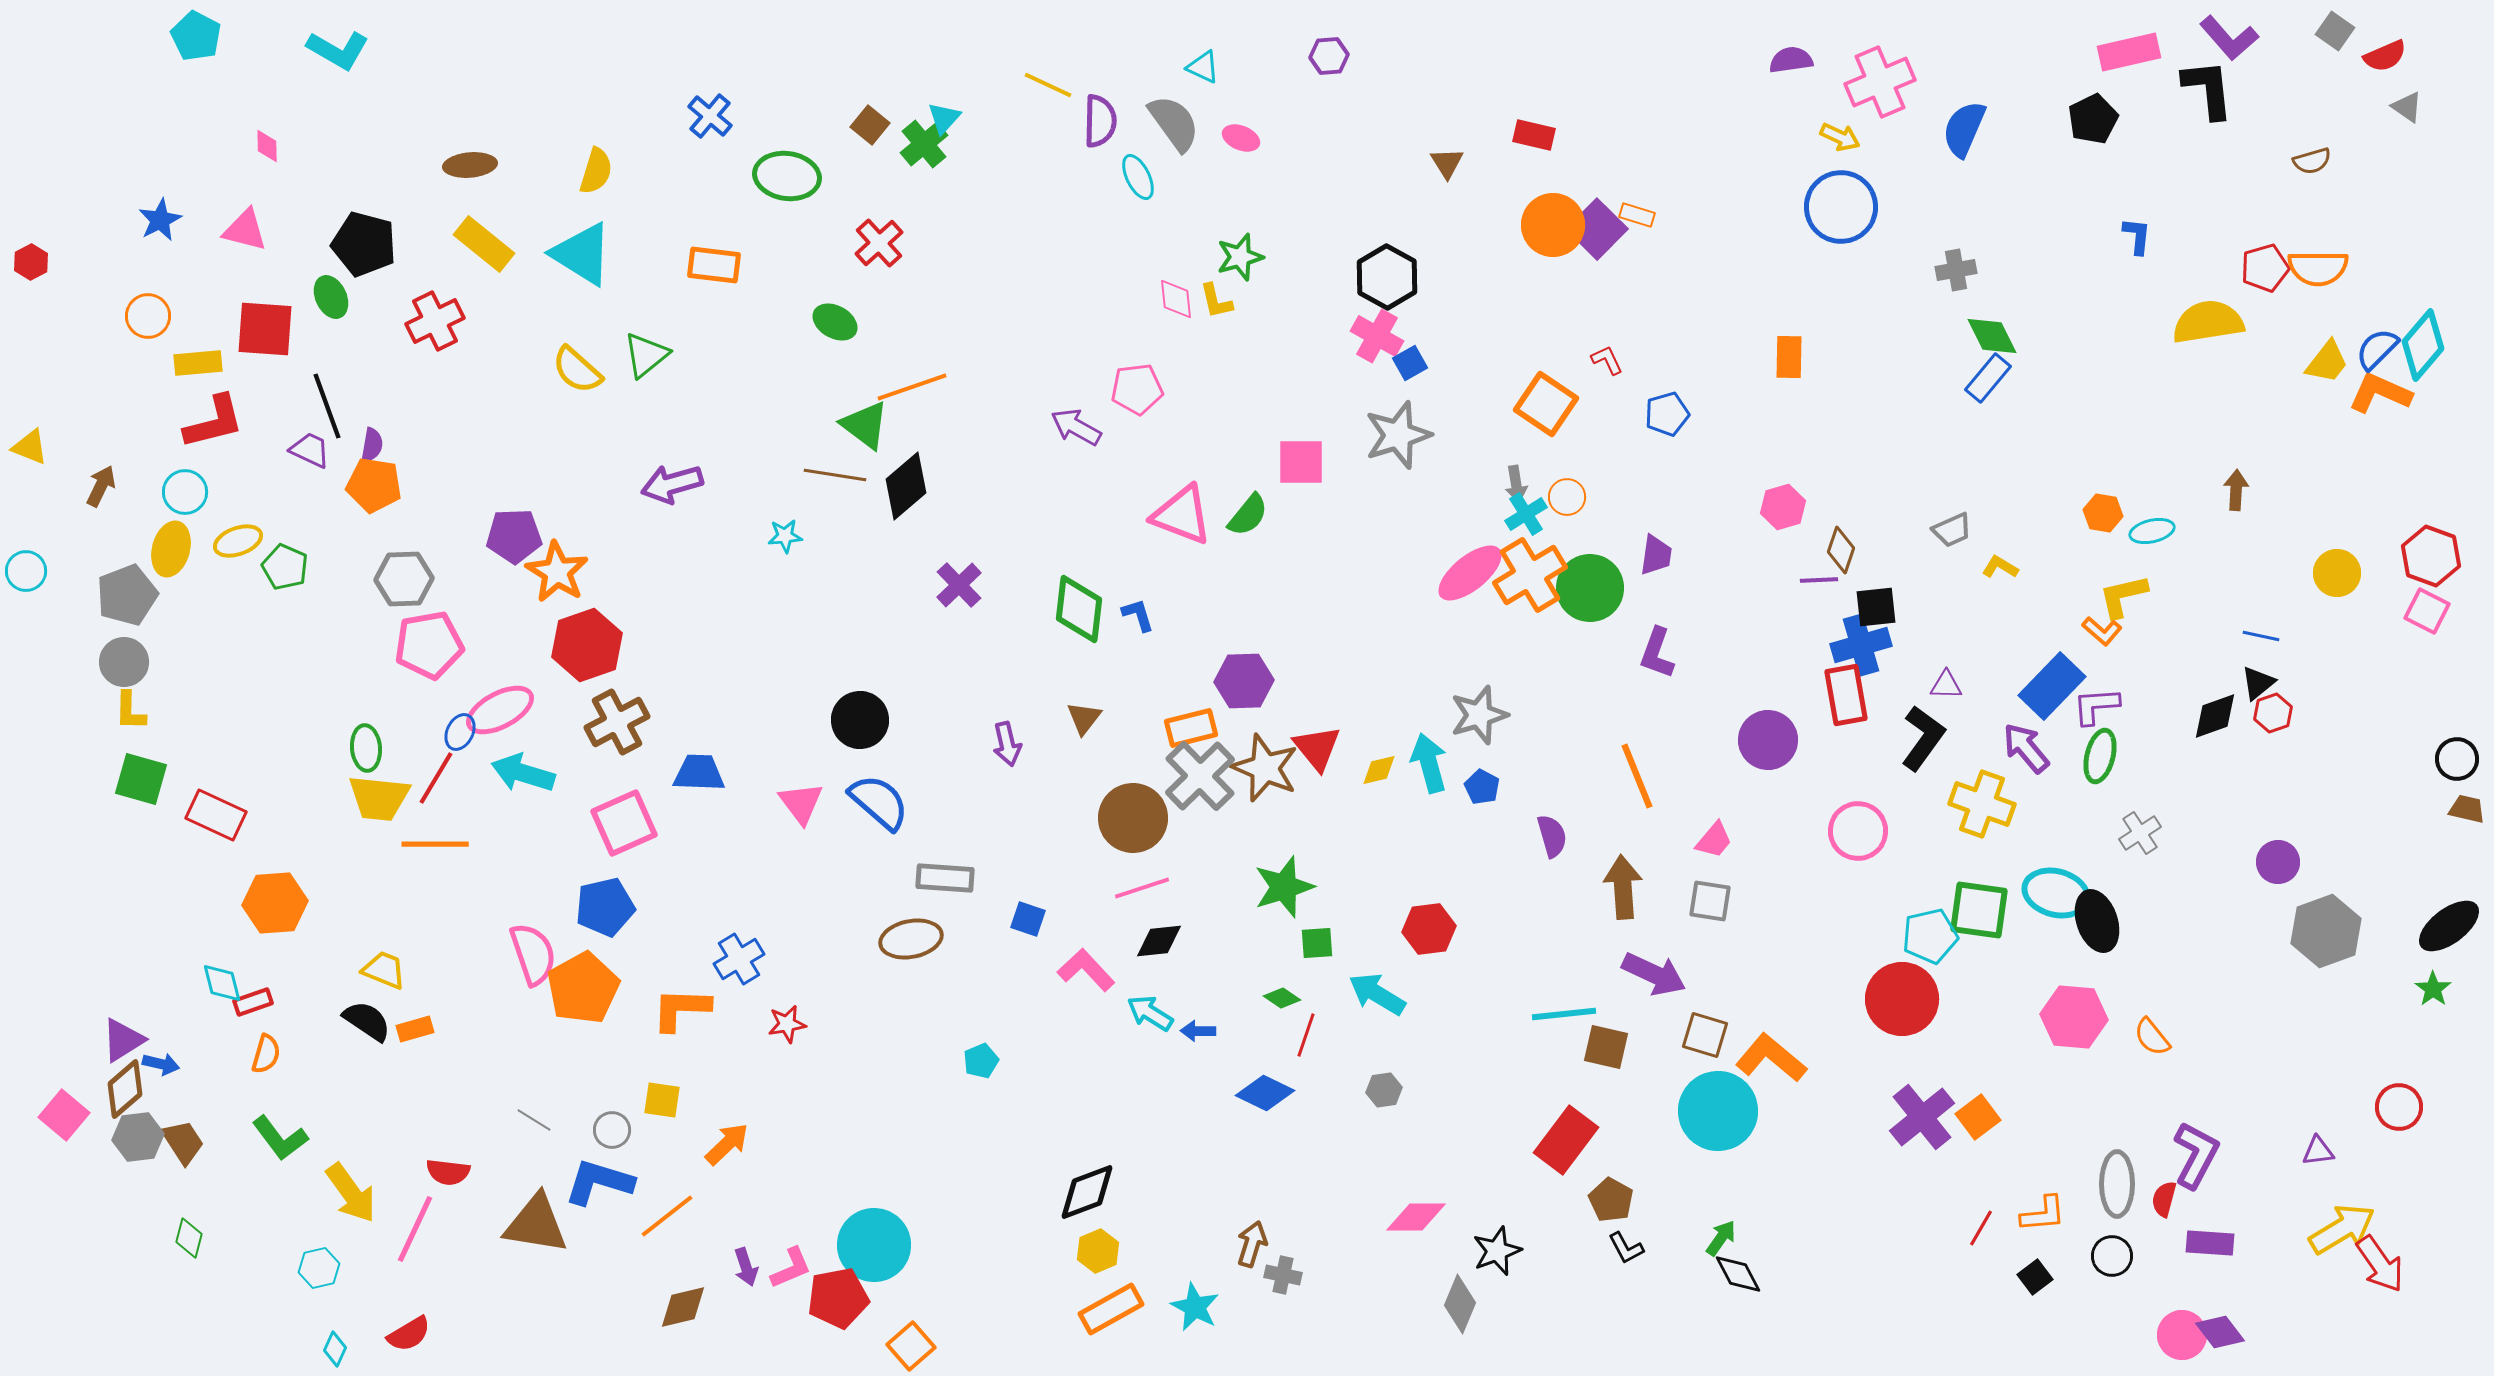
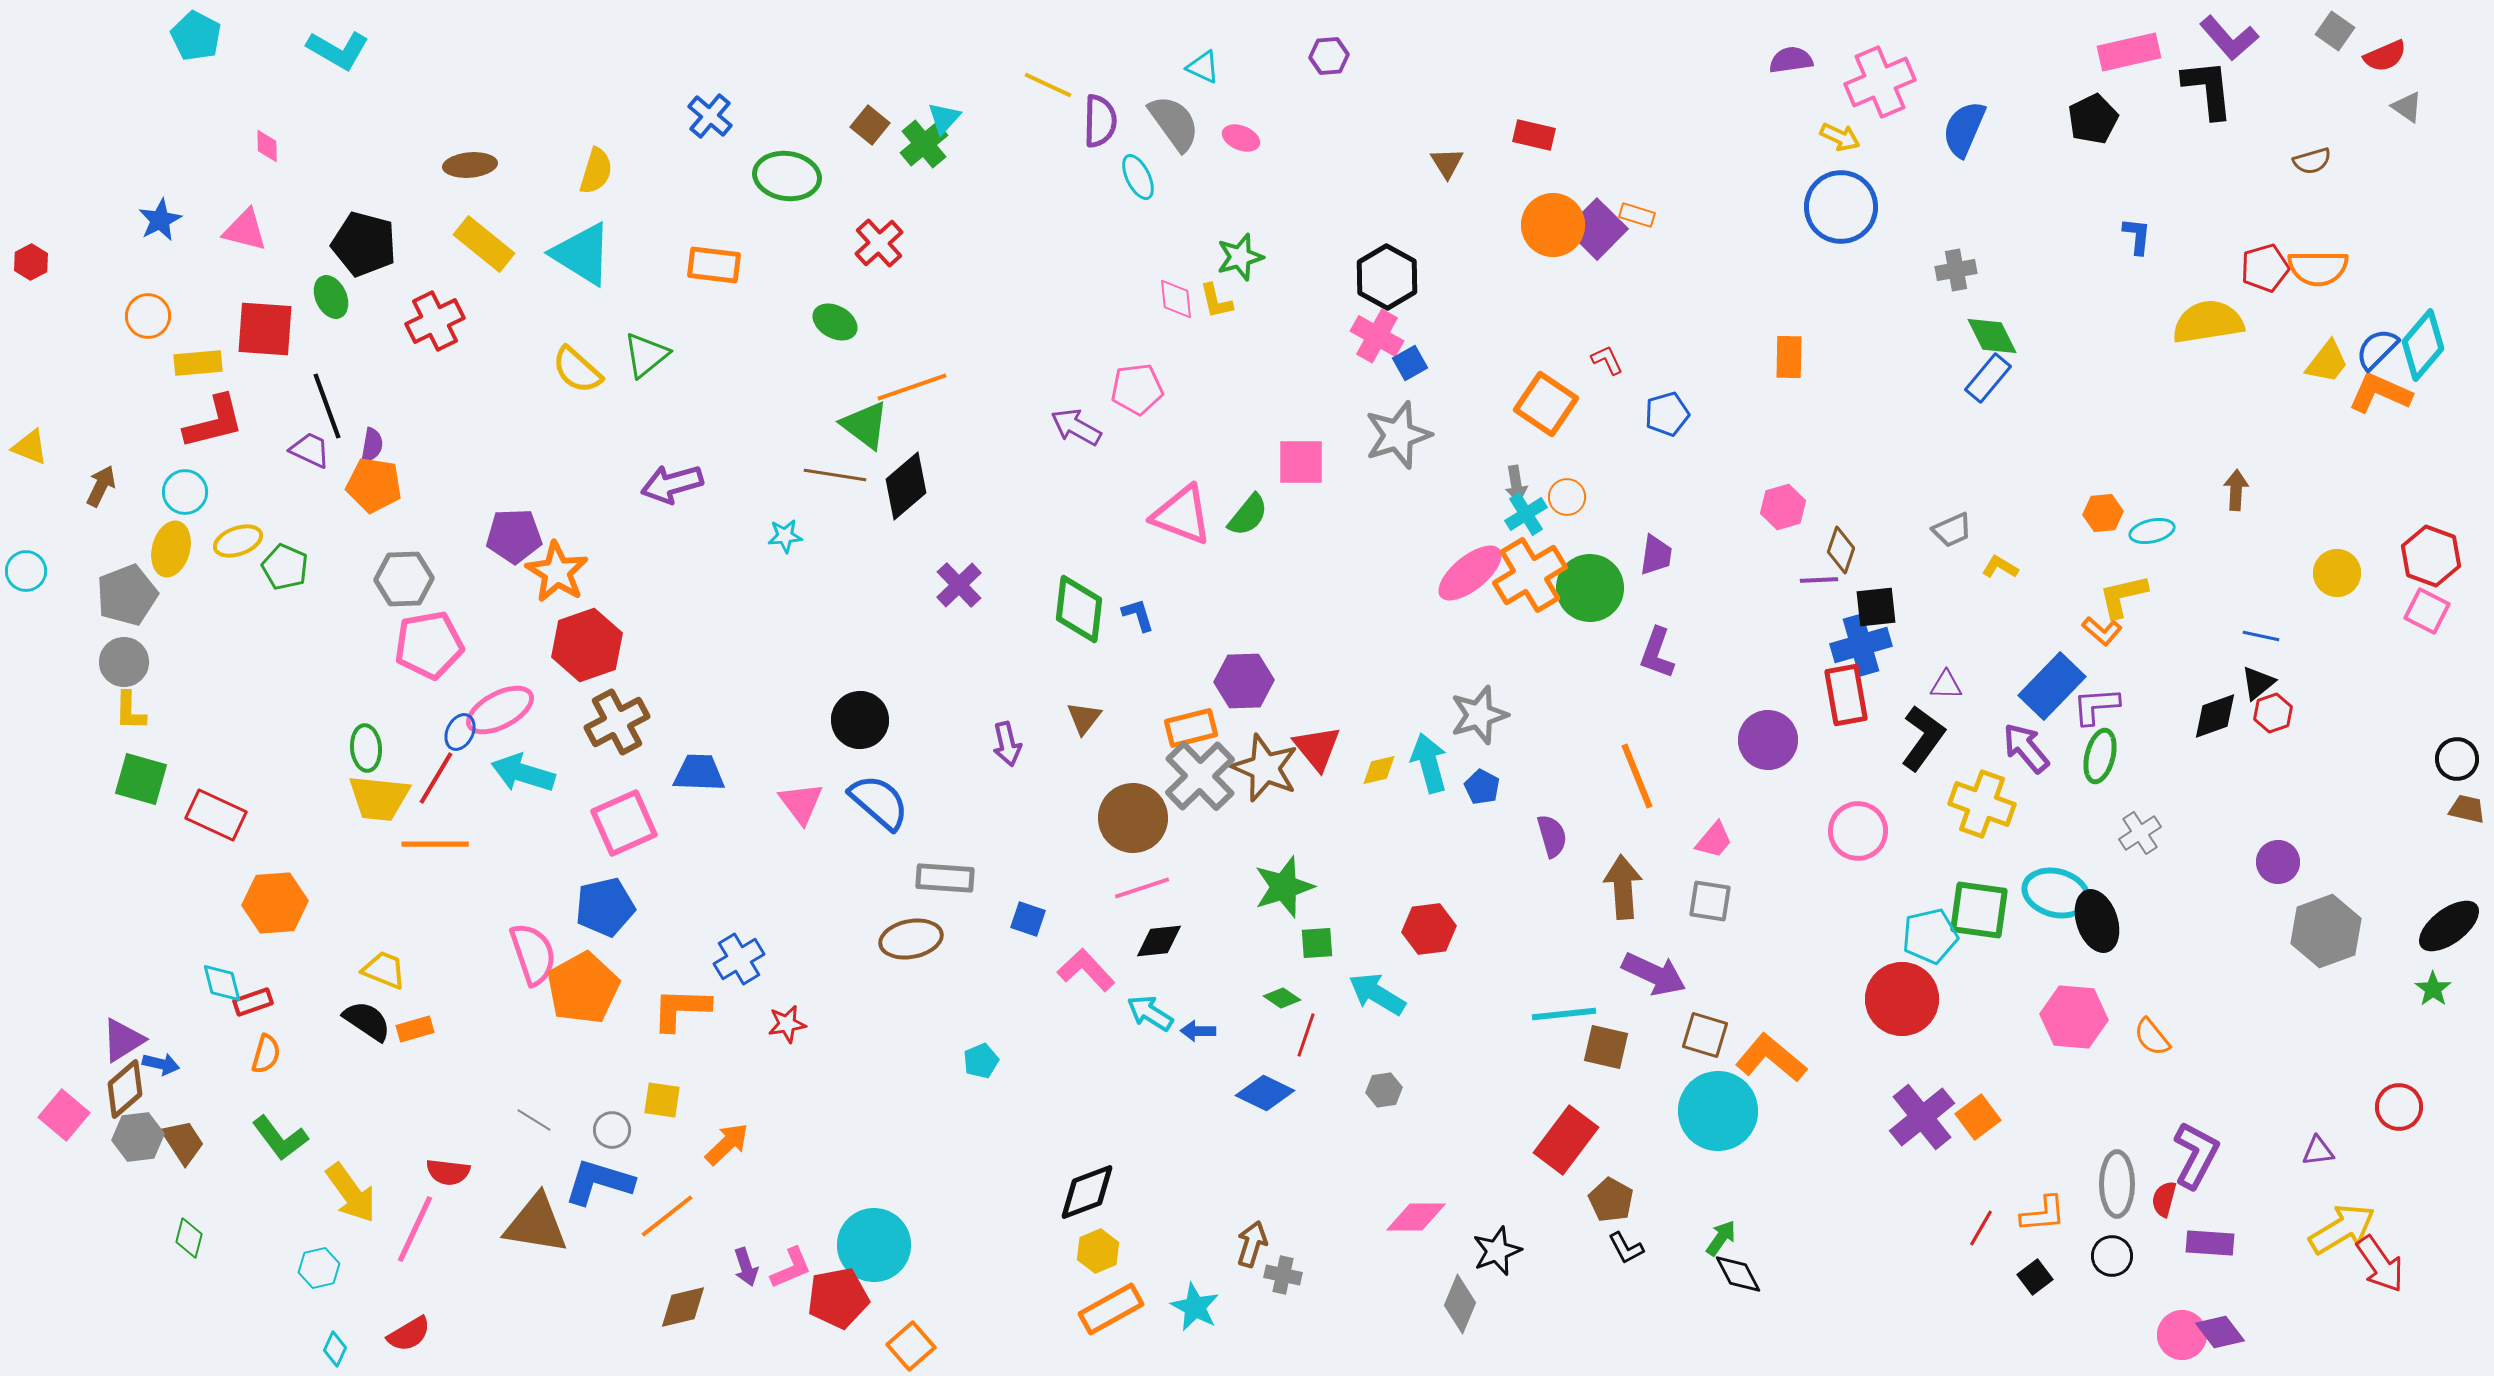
orange hexagon at (2103, 513): rotated 15 degrees counterclockwise
